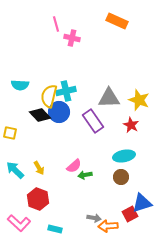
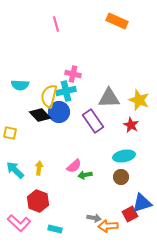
pink cross: moved 1 px right, 36 px down
yellow arrow: rotated 144 degrees counterclockwise
red hexagon: moved 2 px down
